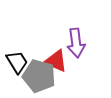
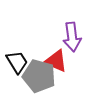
purple arrow: moved 4 px left, 6 px up
